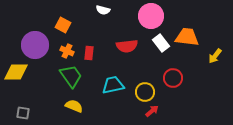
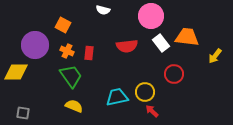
red circle: moved 1 px right, 4 px up
cyan trapezoid: moved 4 px right, 12 px down
red arrow: rotated 96 degrees counterclockwise
